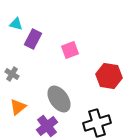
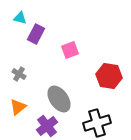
cyan triangle: moved 4 px right, 6 px up
purple rectangle: moved 3 px right, 5 px up
gray cross: moved 7 px right
